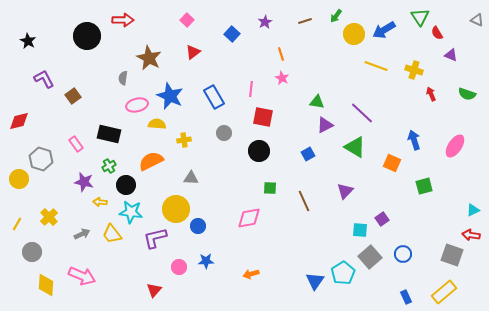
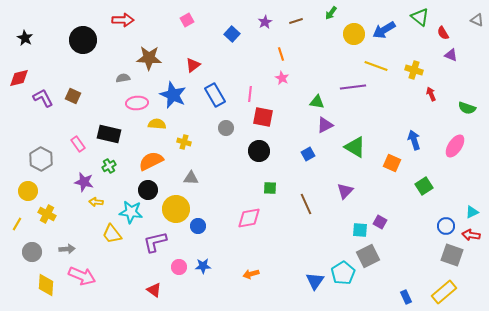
green arrow at (336, 16): moved 5 px left, 3 px up
green triangle at (420, 17): rotated 18 degrees counterclockwise
pink square at (187, 20): rotated 16 degrees clockwise
brown line at (305, 21): moved 9 px left
red semicircle at (437, 33): moved 6 px right
black circle at (87, 36): moved 4 px left, 4 px down
black star at (28, 41): moved 3 px left, 3 px up
red triangle at (193, 52): moved 13 px down
brown star at (149, 58): rotated 25 degrees counterclockwise
gray semicircle at (123, 78): rotated 72 degrees clockwise
purple L-shape at (44, 79): moved 1 px left, 19 px down
pink line at (251, 89): moved 1 px left, 5 px down
green semicircle at (467, 94): moved 14 px down
brown square at (73, 96): rotated 28 degrees counterclockwise
blue star at (170, 96): moved 3 px right, 1 px up
blue rectangle at (214, 97): moved 1 px right, 2 px up
pink ellipse at (137, 105): moved 2 px up; rotated 10 degrees clockwise
purple line at (362, 113): moved 9 px left, 26 px up; rotated 50 degrees counterclockwise
red diamond at (19, 121): moved 43 px up
gray circle at (224, 133): moved 2 px right, 5 px up
yellow cross at (184, 140): moved 2 px down; rotated 24 degrees clockwise
pink rectangle at (76, 144): moved 2 px right
gray hexagon at (41, 159): rotated 10 degrees clockwise
yellow circle at (19, 179): moved 9 px right, 12 px down
black circle at (126, 185): moved 22 px right, 5 px down
green square at (424, 186): rotated 18 degrees counterclockwise
brown line at (304, 201): moved 2 px right, 3 px down
yellow arrow at (100, 202): moved 4 px left
cyan triangle at (473, 210): moved 1 px left, 2 px down
yellow cross at (49, 217): moved 2 px left, 3 px up; rotated 18 degrees counterclockwise
purple square at (382, 219): moved 2 px left, 3 px down; rotated 24 degrees counterclockwise
gray arrow at (82, 234): moved 15 px left, 15 px down; rotated 21 degrees clockwise
purple L-shape at (155, 238): moved 4 px down
blue circle at (403, 254): moved 43 px right, 28 px up
gray square at (370, 257): moved 2 px left, 1 px up; rotated 15 degrees clockwise
blue star at (206, 261): moved 3 px left, 5 px down
red triangle at (154, 290): rotated 35 degrees counterclockwise
